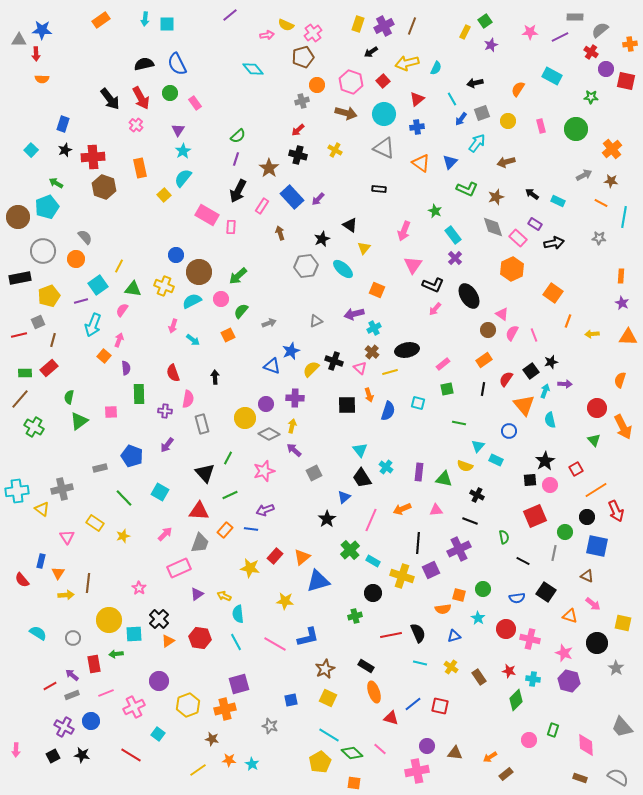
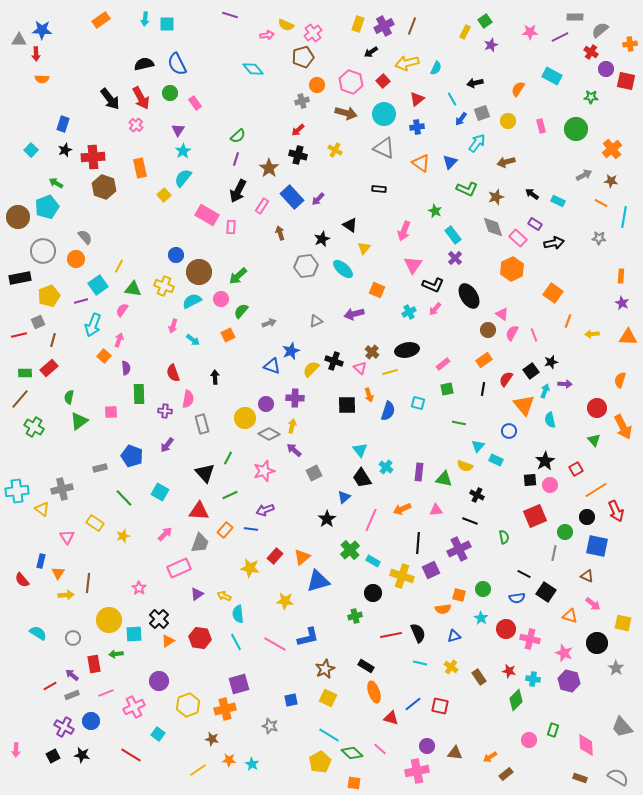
purple line at (230, 15): rotated 56 degrees clockwise
cyan cross at (374, 328): moved 35 px right, 16 px up
black line at (523, 561): moved 1 px right, 13 px down
cyan star at (478, 618): moved 3 px right
